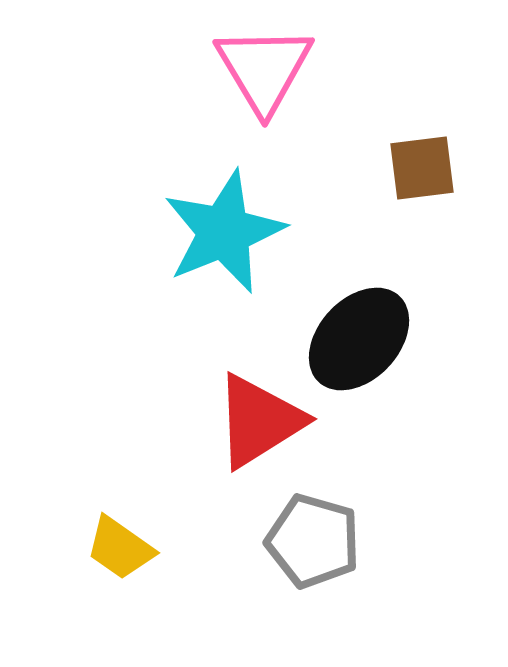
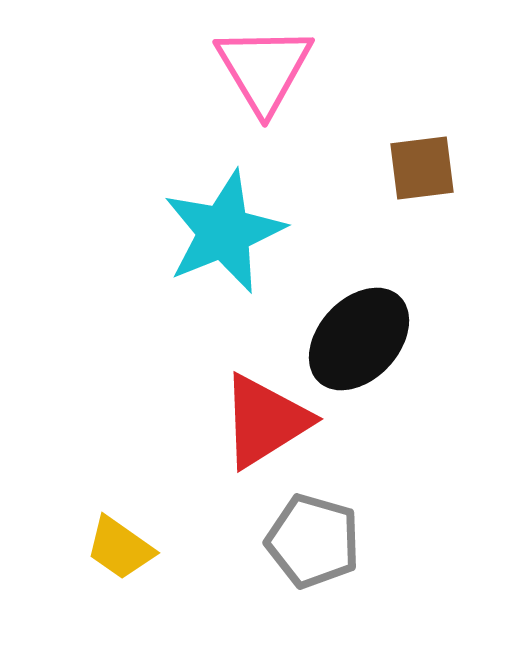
red triangle: moved 6 px right
